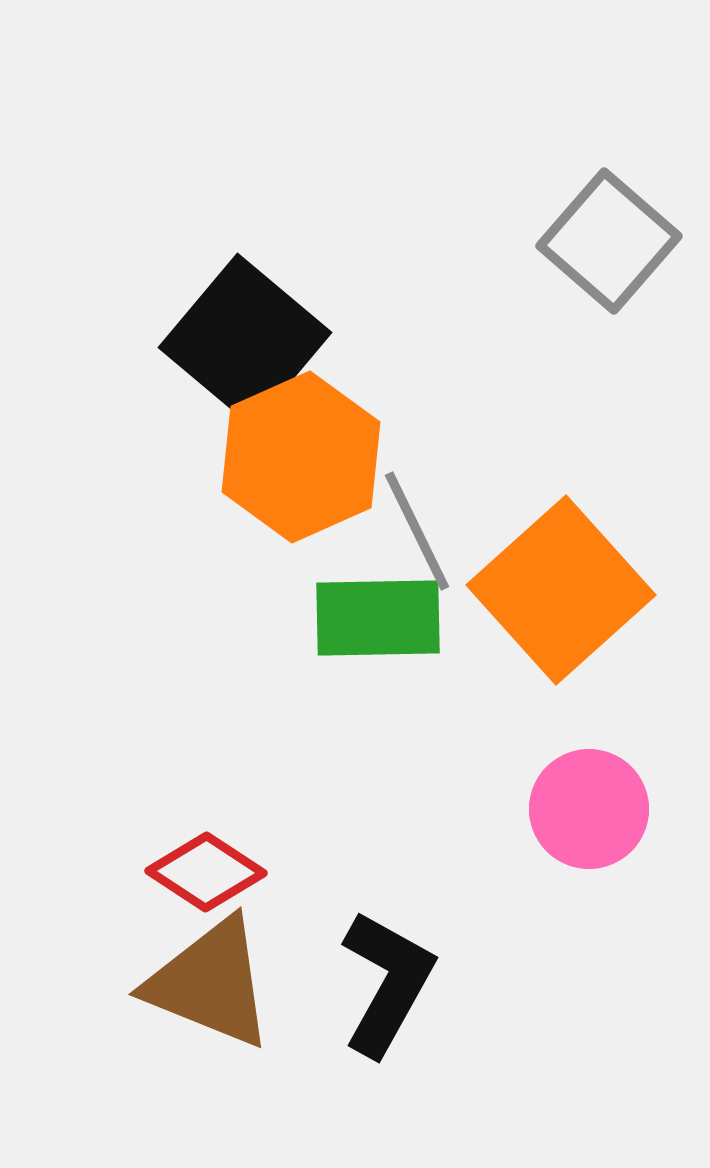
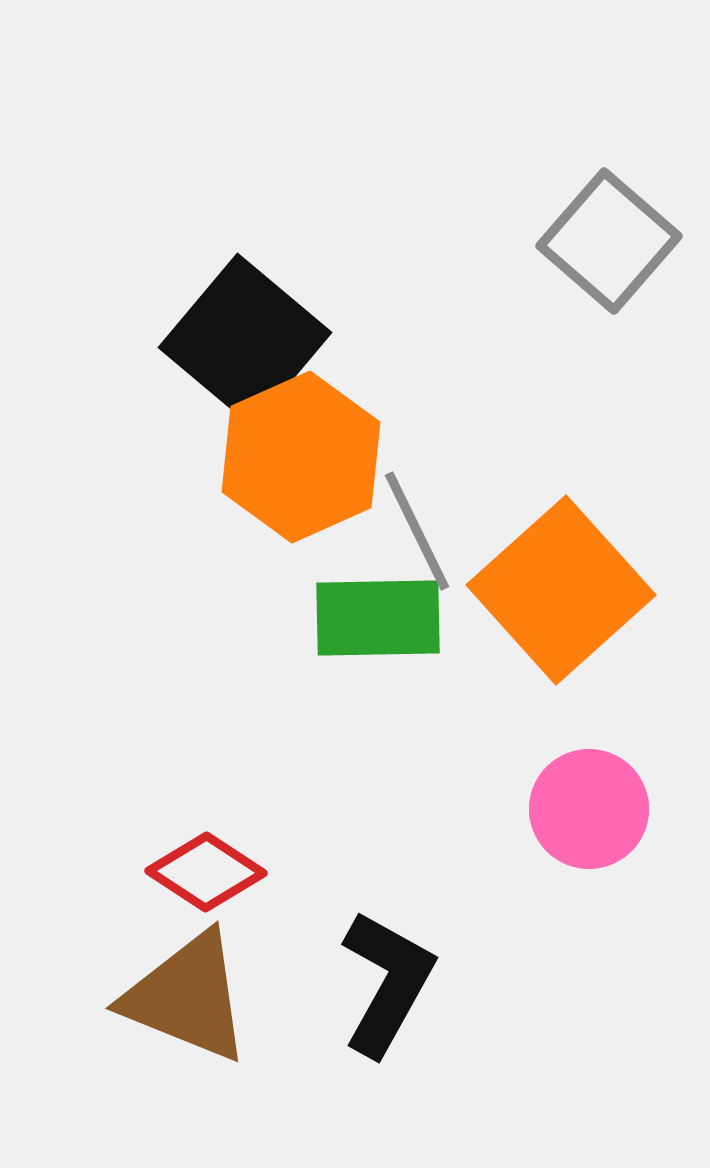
brown triangle: moved 23 px left, 14 px down
